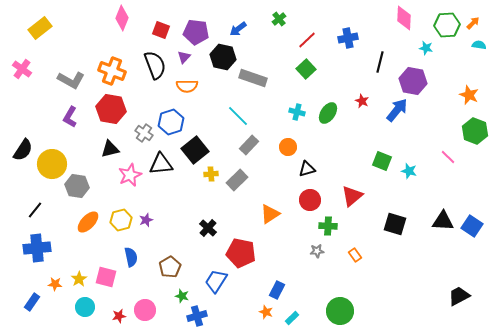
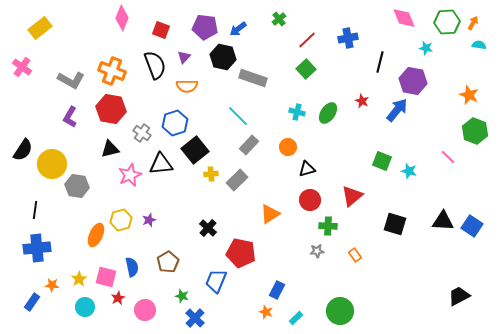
pink diamond at (404, 18): rotated 25 degrees counterclockwise
orange arrow at (473, 23): rotated 16 degrees counterclockwise
green hexagon at (447, 25): moved 3 px up
purple pentagon at (196, 32): moved 9 px right, 5 px up
pink cross at (22, 69): moved 2 px up
blue hexagon at (171, 122): moved 4 px right, 1 px down
gray cross at (144, 133): moved 2 px left
black line at (35, 210): rotated 30 degrees counterclockwise
purple star at (146, 220): moved 3 px right
orange ellipse at (88, 222): moved 8 px right, 13 px down; rotated 20 degrees counterclockwise
blue semicircle at (131, 257): moved 1 px right, 10 px down
brown pentagon at (170, 267): moved 2 px left, 5 px up
blue trapezoid at (216, 281): rotated 10 degrees counterclockwise
orange star at (55, 284): moved 3 px left, 1 px down
red star at (119, 316): moved 1 px left, 18 px up; rotated 16 degrees counterclockwise
blue cross at (197, 316): moved 2 px left, 2 px down; rotated 30 degrees counterclockwise
cyan rectangle at (292, 318): moved 4 px right
